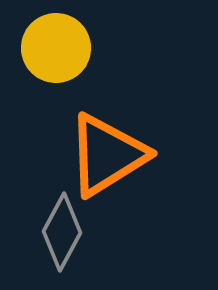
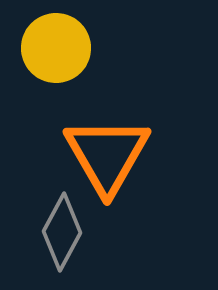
orange triangle: rotated 28 degrees counterclockwise
